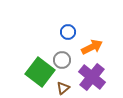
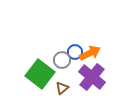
blue circle: moved 7 px right, 20 px down
orange arrow: moved 2 px left, 6 px down
green square: moved 2 px down
brown triangle: moved 1 px left
